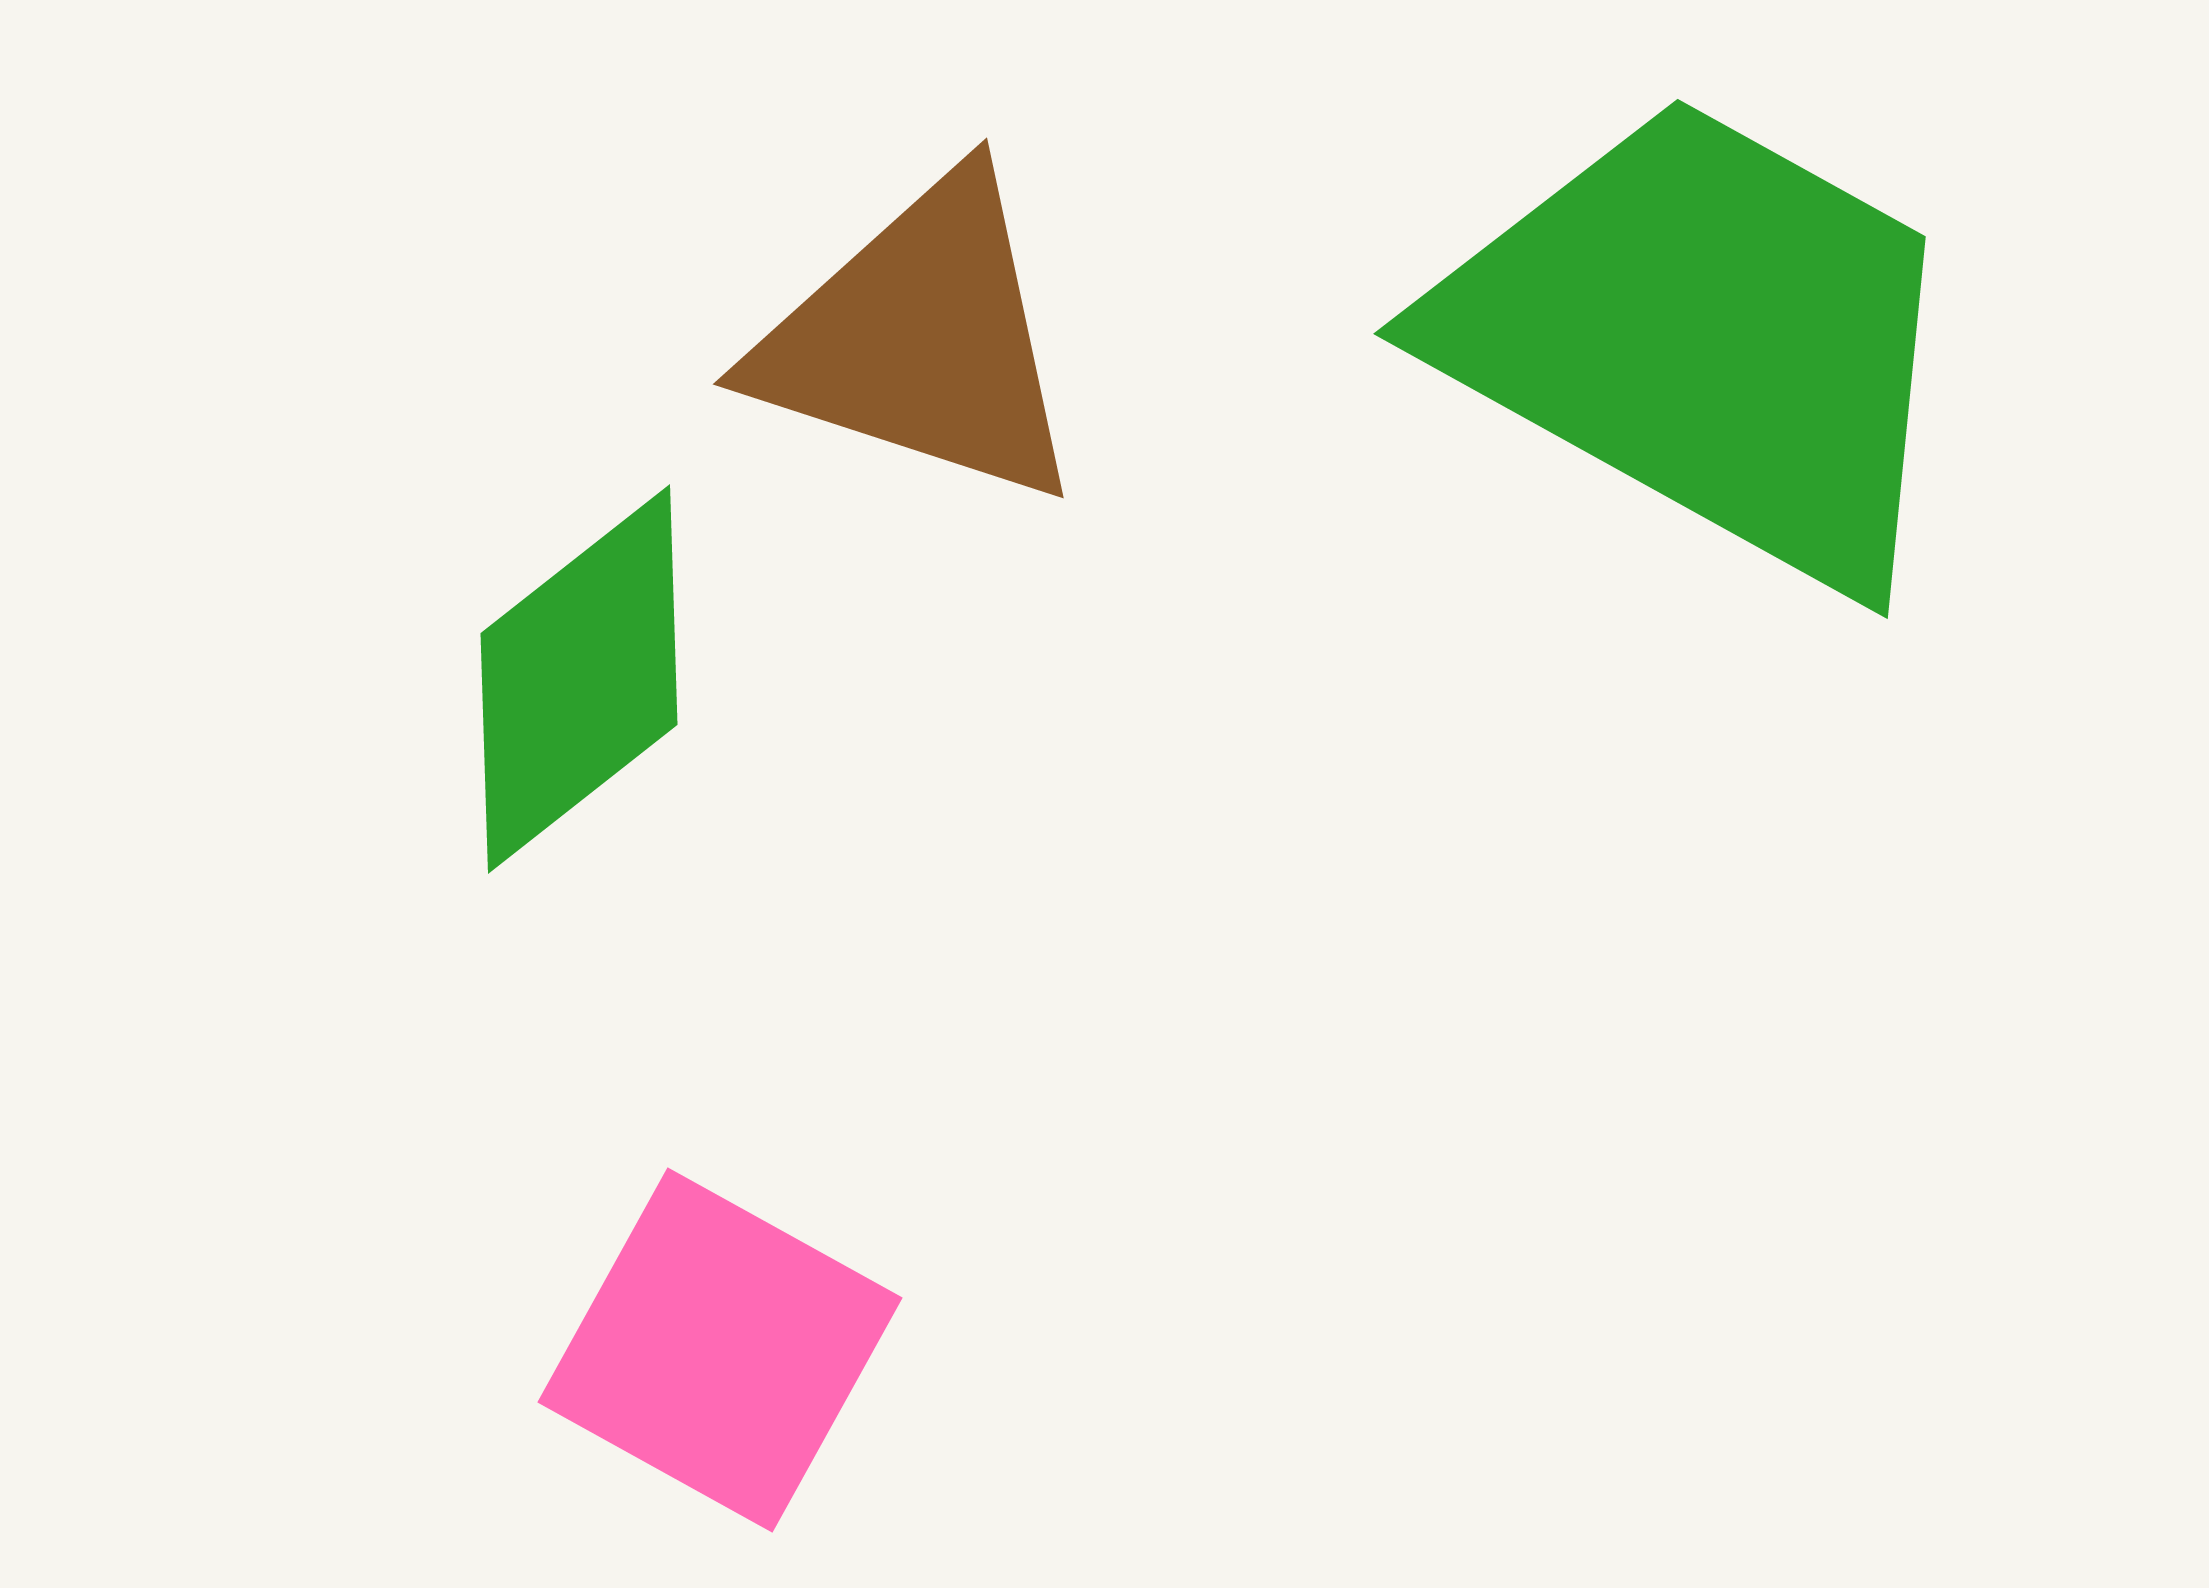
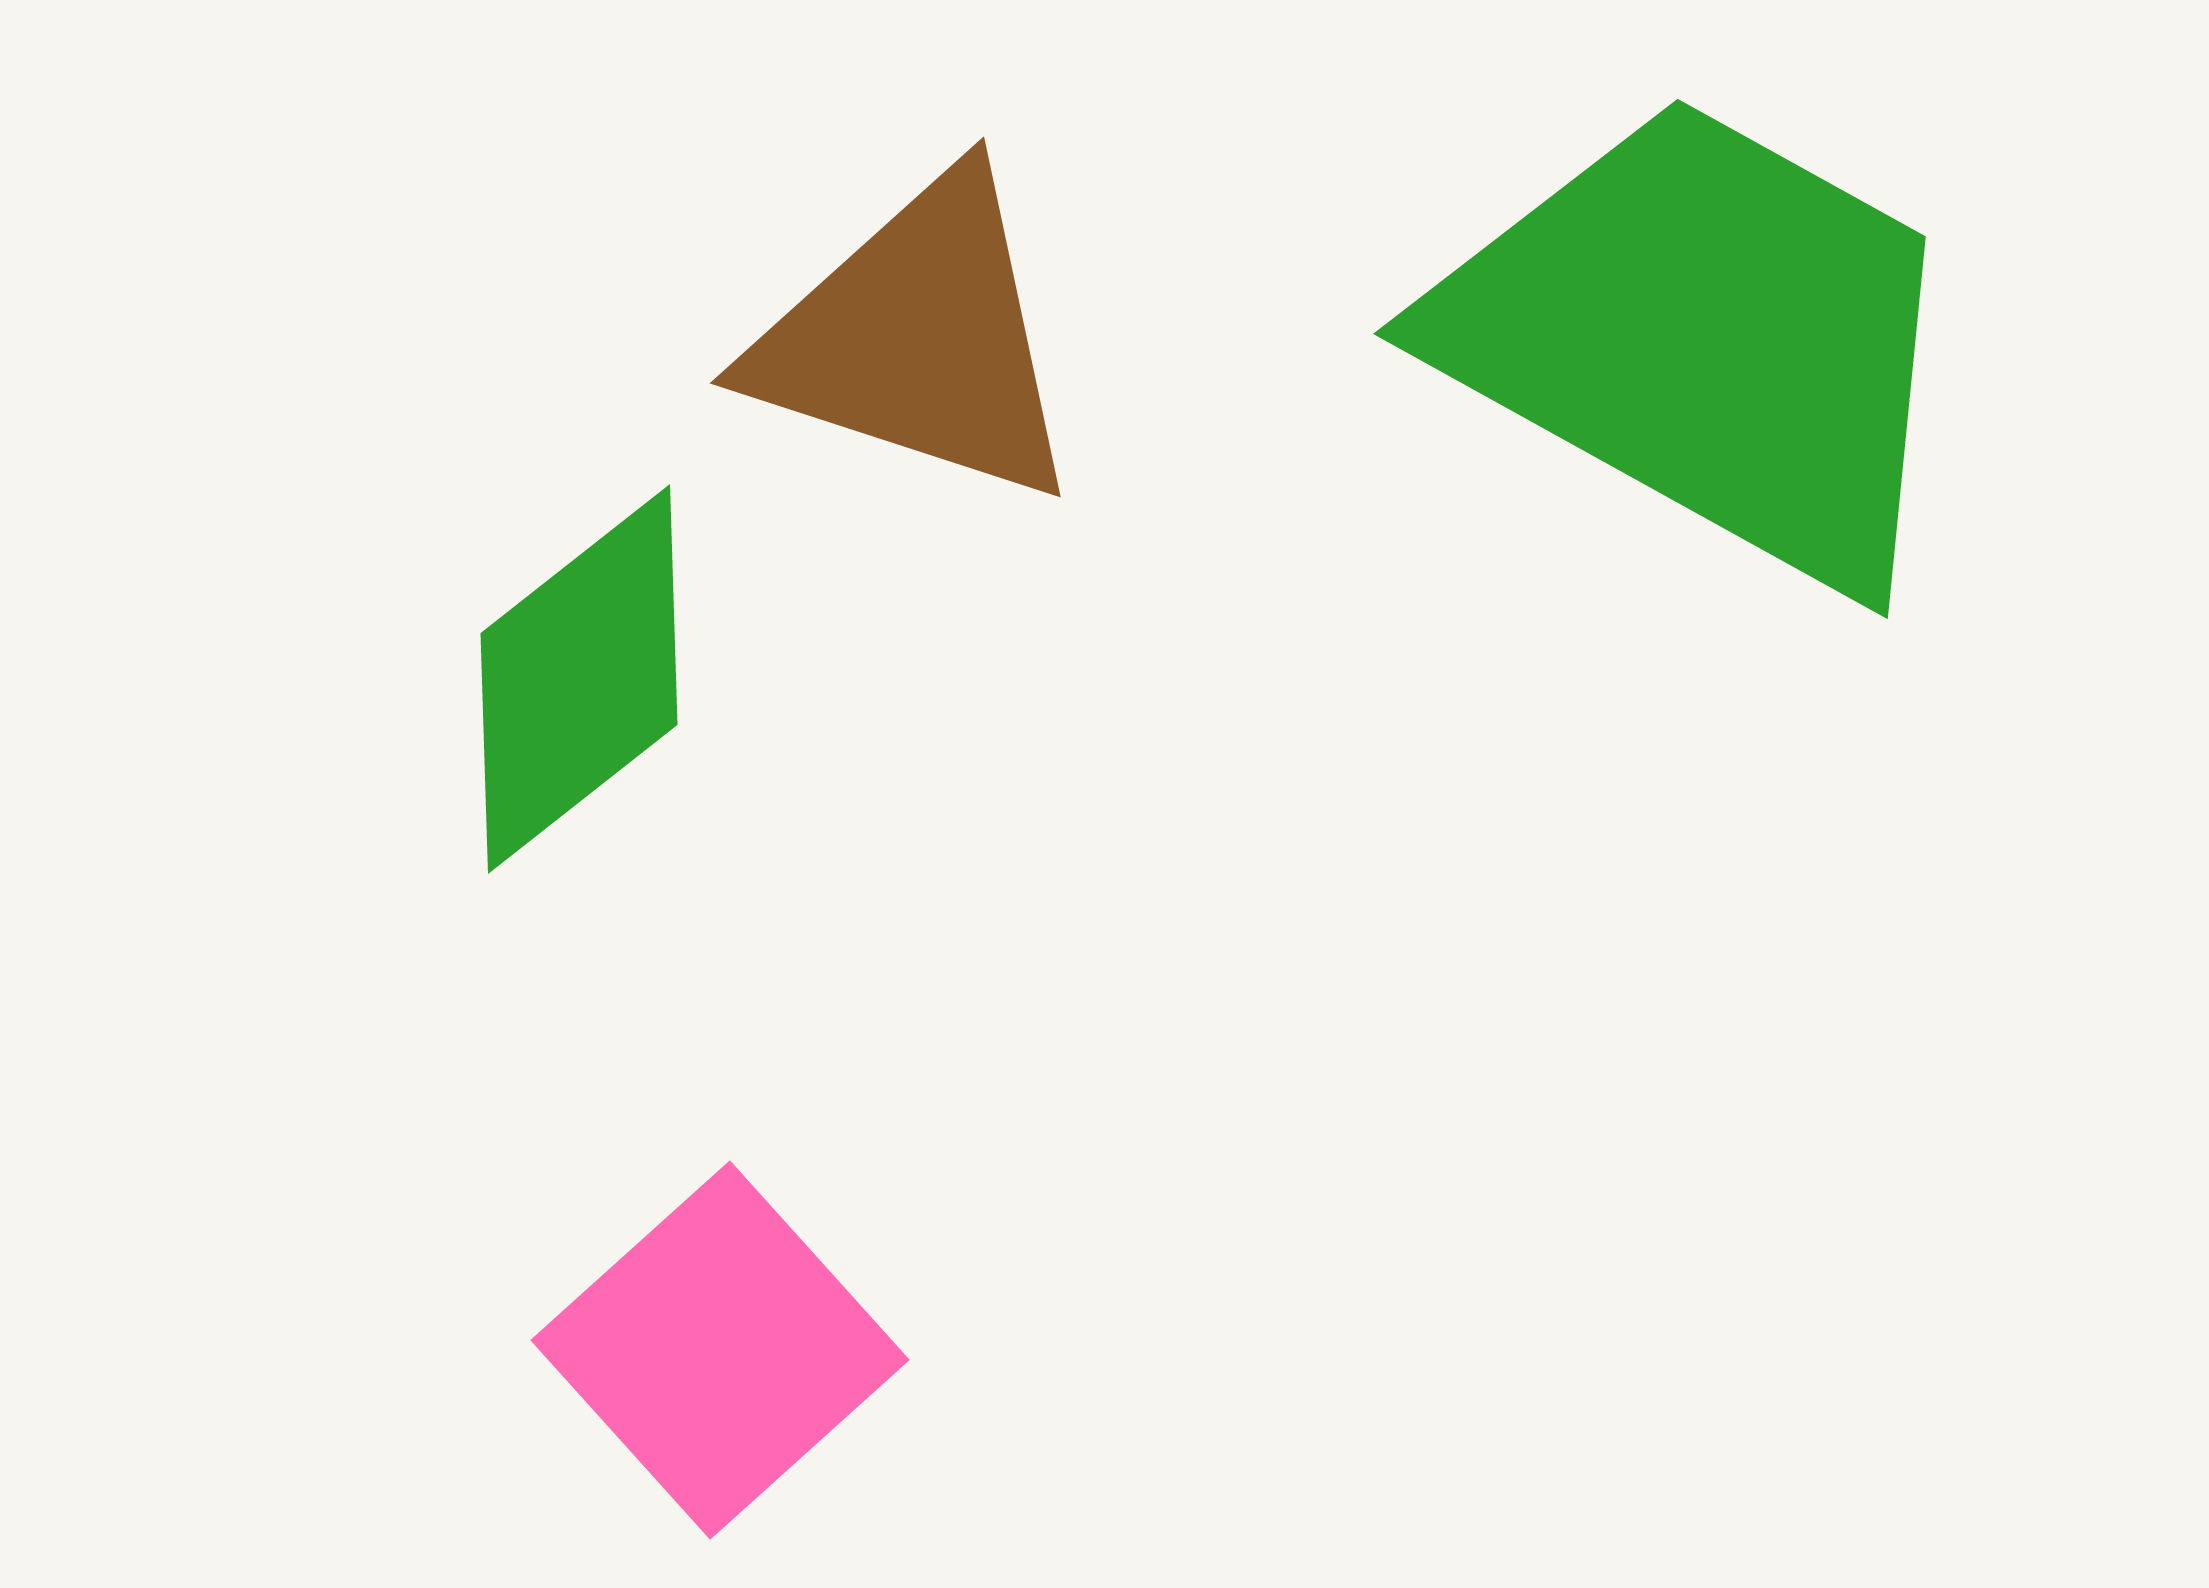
brown triangle: moved 3 px left, 1 px up
pink square: rotated 19 degrees clockwise
